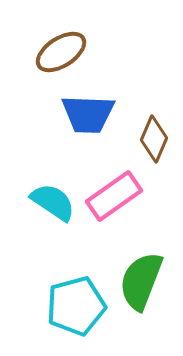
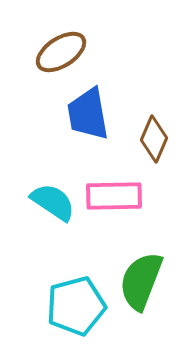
blue trapezoid: rotated 78 degrees clockwise
pink rectangle: rotated 34 degrees clockwise
